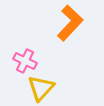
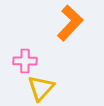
pink cross: rotated 25 degrees counterclockwise
